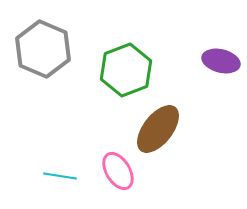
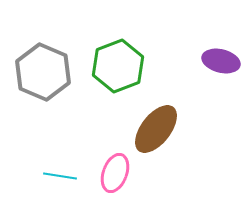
gray hexagon: moved 23 px down
green hexagon: moved 8 px left, 4 px up
brown ellipse: moved 2 px left
pink ellipse: moved 3 px left, 2 px down; rotated 51 degrees clockwise
